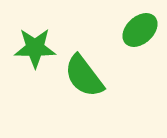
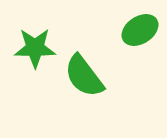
green ellipse: rotated 9 degrees clockwise
